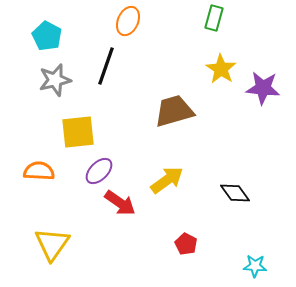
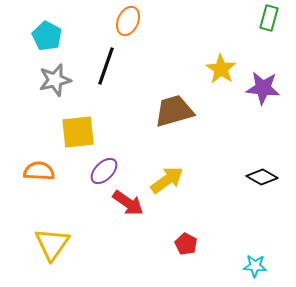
green rectangle: moved 55 px right
purple ellipse: moved 5 px right
black diamond: moved 27 px right, 16 px up; rotated 24 degrees counterclockwise
red arrow: moved 8 px right
